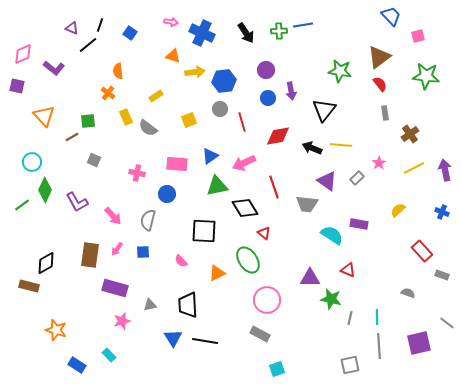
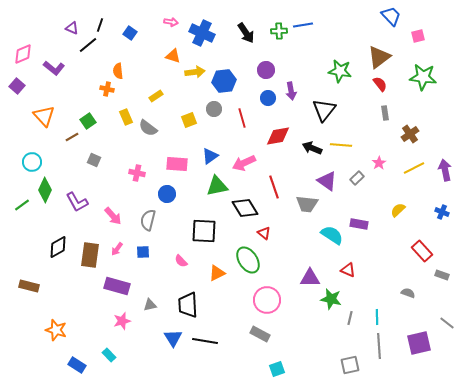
green star at (426, 76): moved 3 px left, 1 px down
purple square at (17, 86): rotated 28 degrees clockwise
orange cross at (108, 93): moved 1 px left, 4 px up; rotated 24 degrees counterclockwise
gray circle at (220, 109): moved 6 px left
green square at (88, 121): rotated 28 degrees counterclockwise
red line at (242, 122): moved 4 px up
black diamond at (46, 263): moved 12 px right, 16 px up
purple rectangle at (115, 288): moved 2 px right, 2 px up
